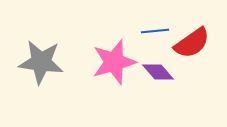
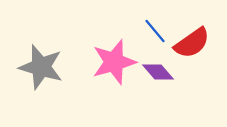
blue line: rotated 56 degrees clockwise
gray star: moved 5 px down; rotated 9 degrees clockwise
